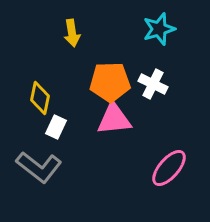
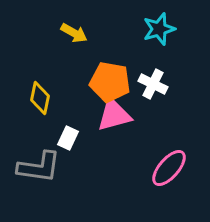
yellow arrow: moved 2 px right; rotated 52 degrees counterclockwise
orange pentagon: rotated 12 degrees clockwise
pink triangle: moved 4 px up; rotated 9 degrees counterclockwise
white rectangle: moved 12 px right, 11 px down
gray L-shape: rotated 30 degrees counterclockwise
